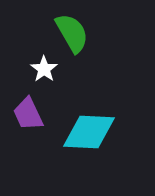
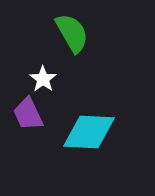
white star: moved 1 px left, 10 px down
